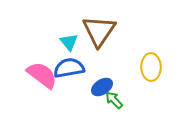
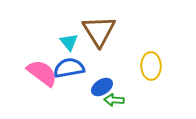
brown triangle: rotated 6 degrees counterclockwise
yellow ellipse: moved 1 px up
pink semicircle: moved 2 px up
green arrow: rotated 42 degrees counterclockwise
